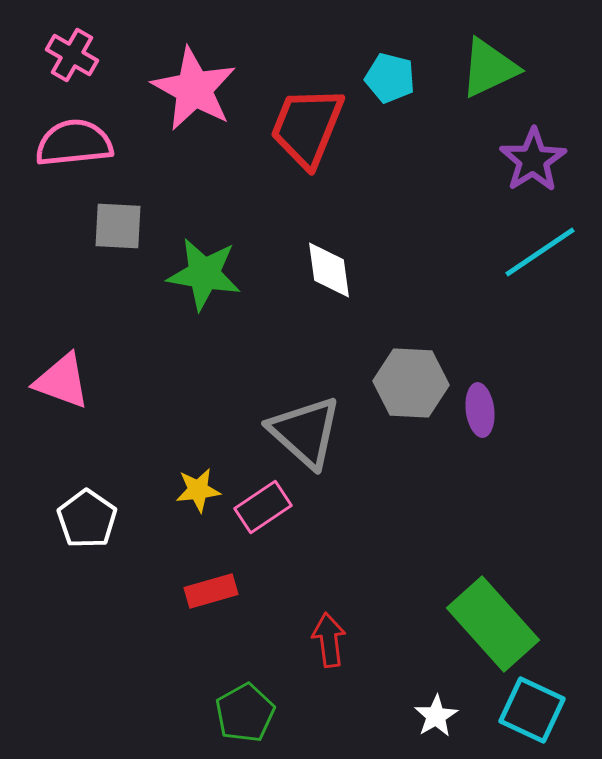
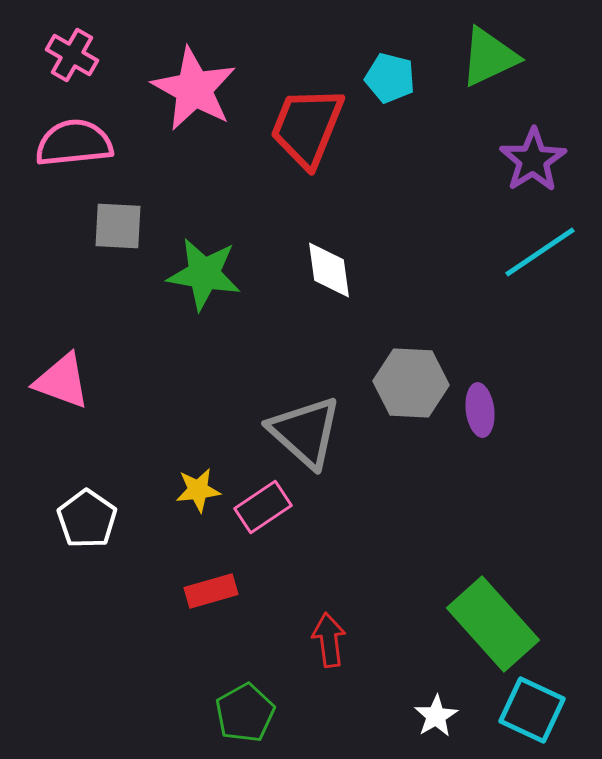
green triangle: moved 11 px up
